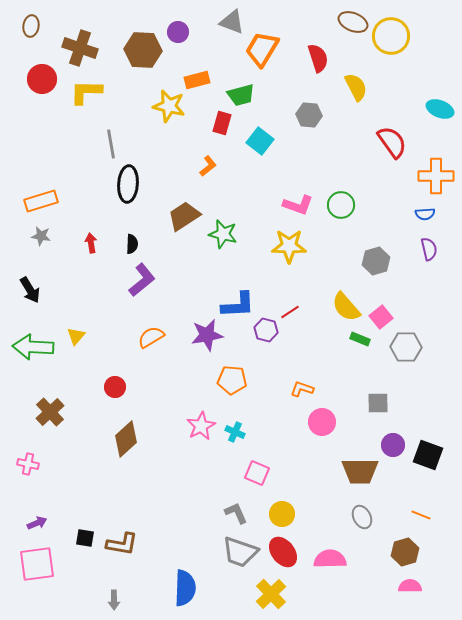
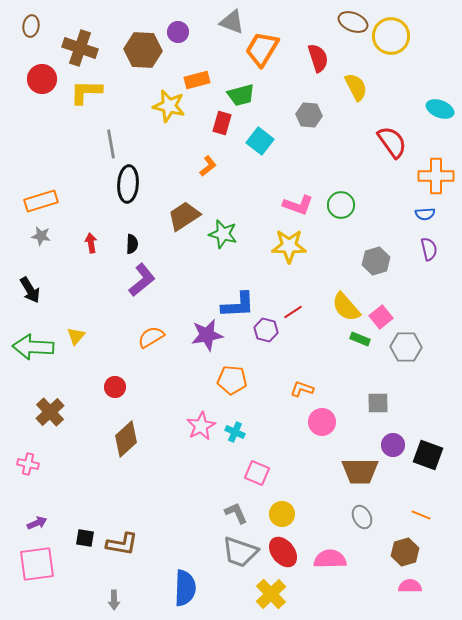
red line at (290, 312): moved 3 px right
